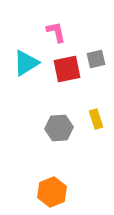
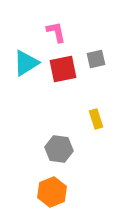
red square: moved 4 px left
gray hexagon: moved 21 px down; rotated 12 degrees clockwise
